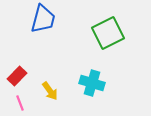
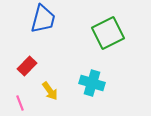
red rectangle: moved 10 px right, 10 px up
